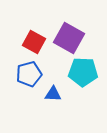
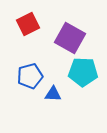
purple square: moved 1 px right
red square: moved 6 px left, 18 px up; rotated 35 degrees clockwise
blue pentagon: moved 1 px right, 2 px down
